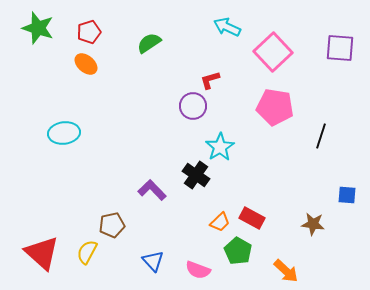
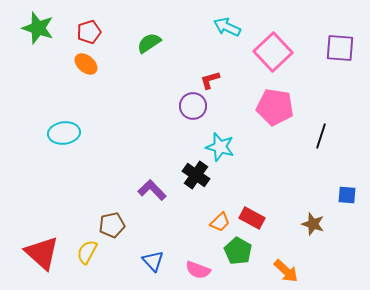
cyan star: rotated 24 degrees counterclockwise
brown star: rotated 10 degrees clockwise
